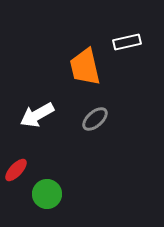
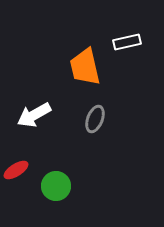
white arrow: moved 3 px left
gray ellipse: rotated 28 degrees counterclockwise
red ellipse: rotated 15 degrees clockwise
green circle: moved 9 px right, 8 px up
